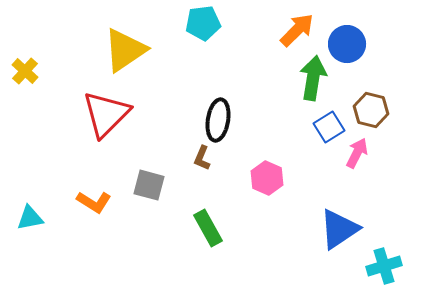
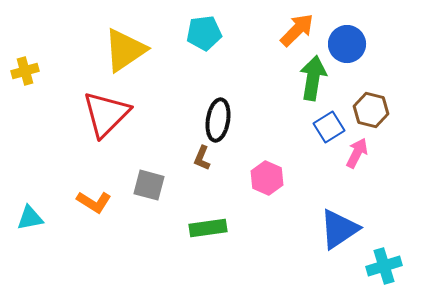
cyan pentagon: moved 1 px right, 10 px down
yellow cross: rotated 32 degrees clockwise
green rectangle: rotated 69 degrees counterclockwise
